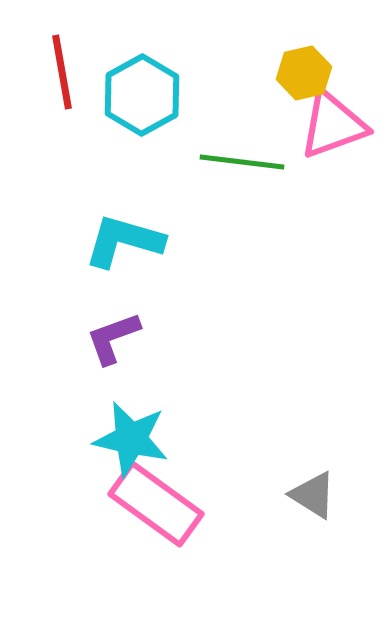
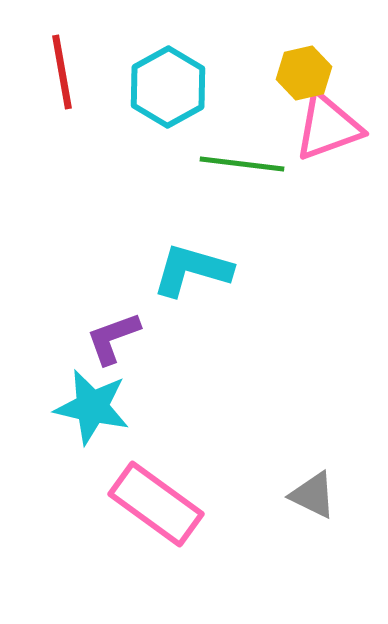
cyan hexagon: moved 26 px right, 8 px up
pink triangle: moved 5 px left, 2 px down
green line: moved 2 px down
cyan L-shape: moved 68 px right, 29 px down
cyan star: moved 39 px left, 32 px up
gray triangle: rotated 6 degrees counterclockwise
